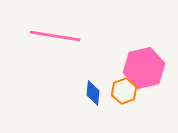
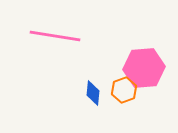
pink hexagon: rotated 9 degrees clockwise
orange hexagon: moved 1 px up
